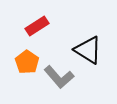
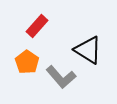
red rectangle: rotated 15 degrees counterclockwise
gray L-shape: moved 2 px right
